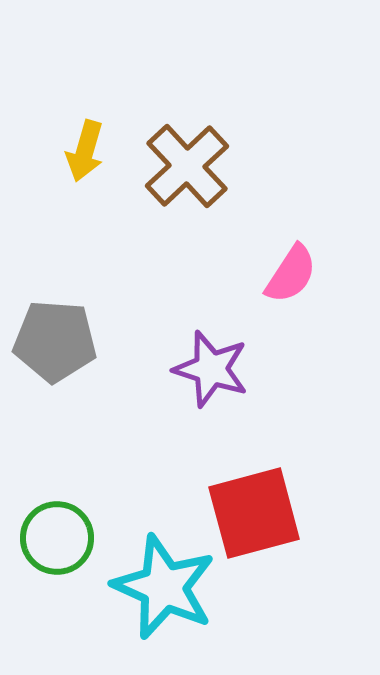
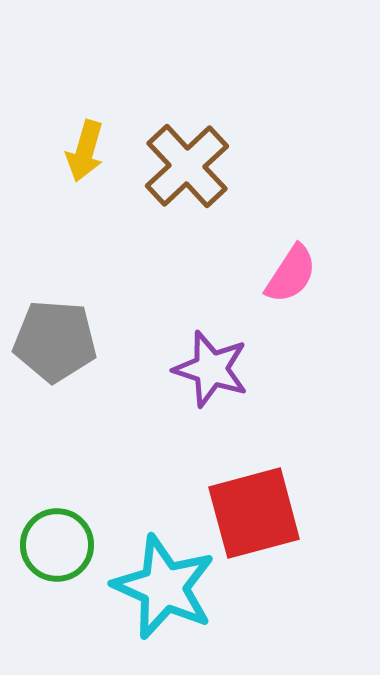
green circle: moved 7 px down
